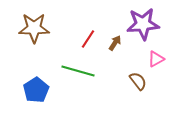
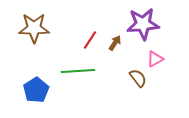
red line: moved 2 px right, 1 px down
pink triangle: moved 1 px left
green line: rotated 20 degrees counterclockwise
brown semicircle: moved 3 px up
